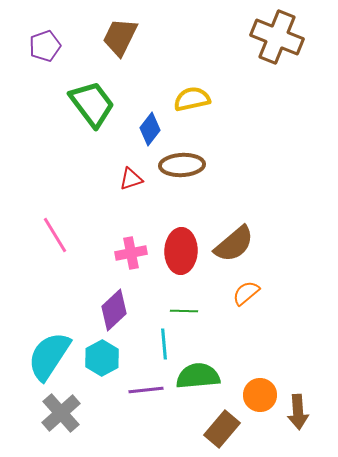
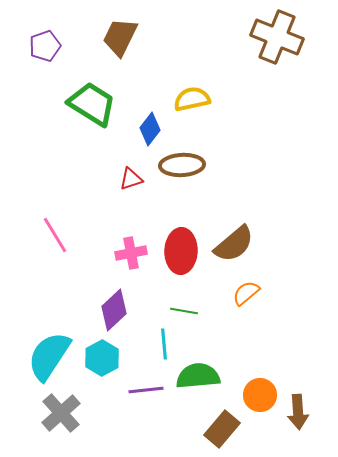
green trapezoid: rotated 21 degrees counterclockwise
green line: rotated 8 degrees clockwise
